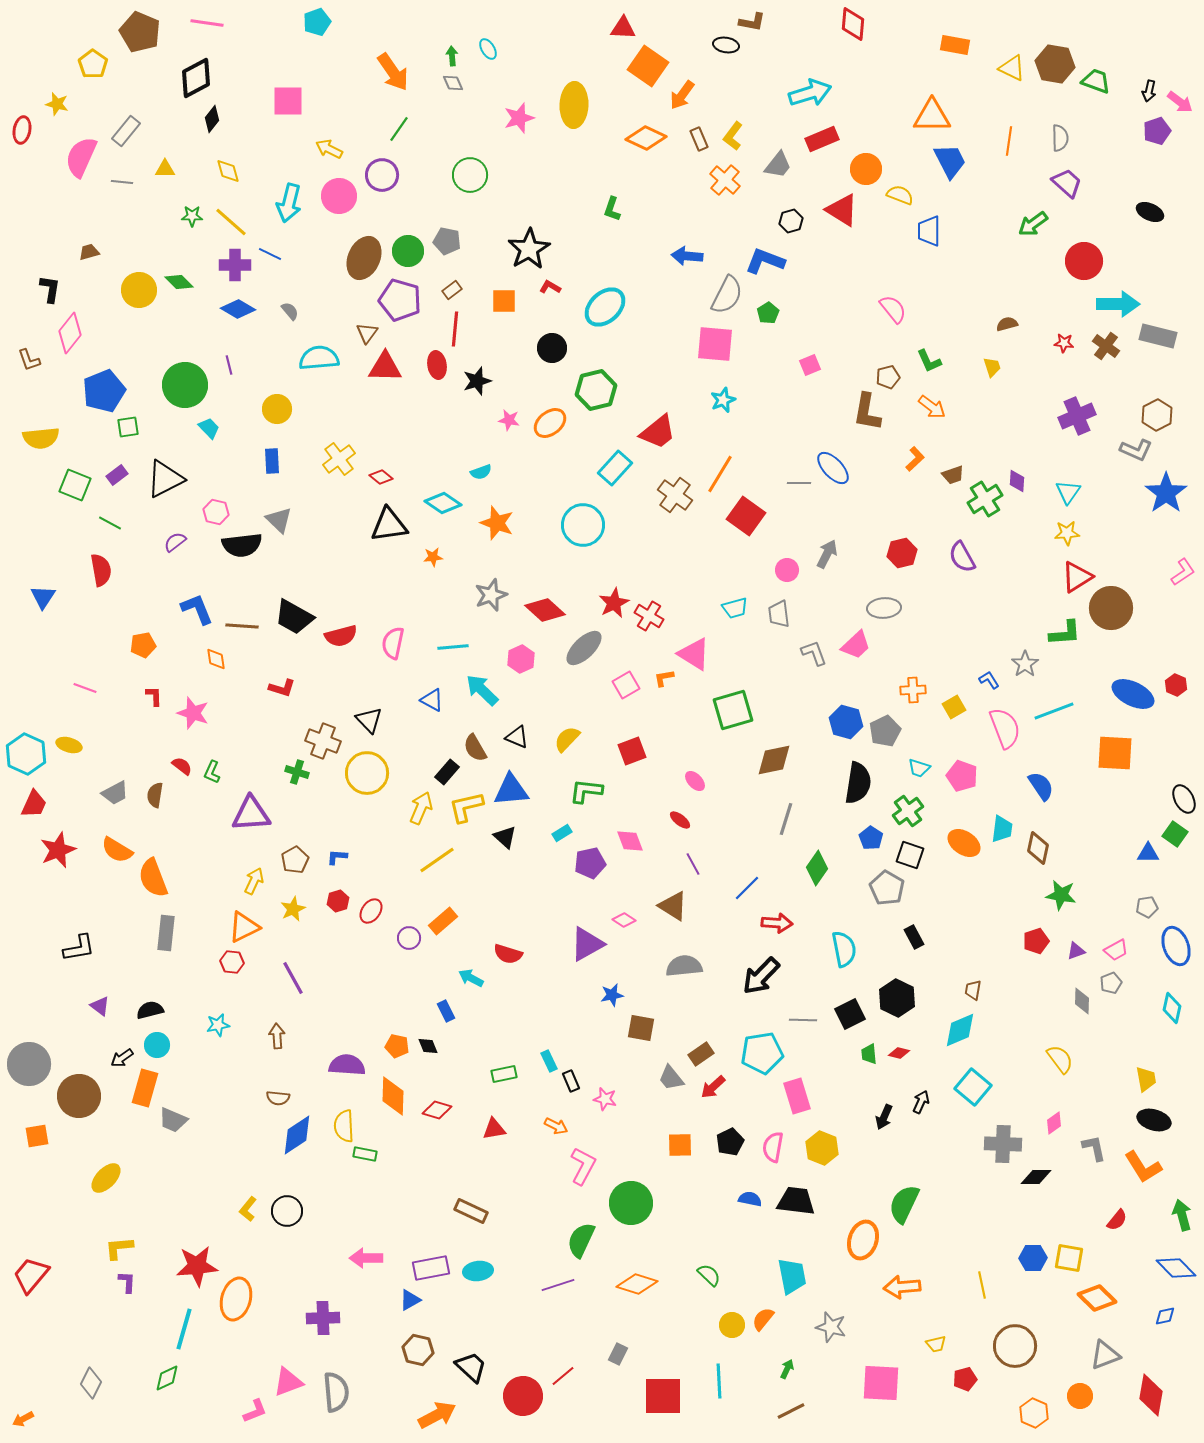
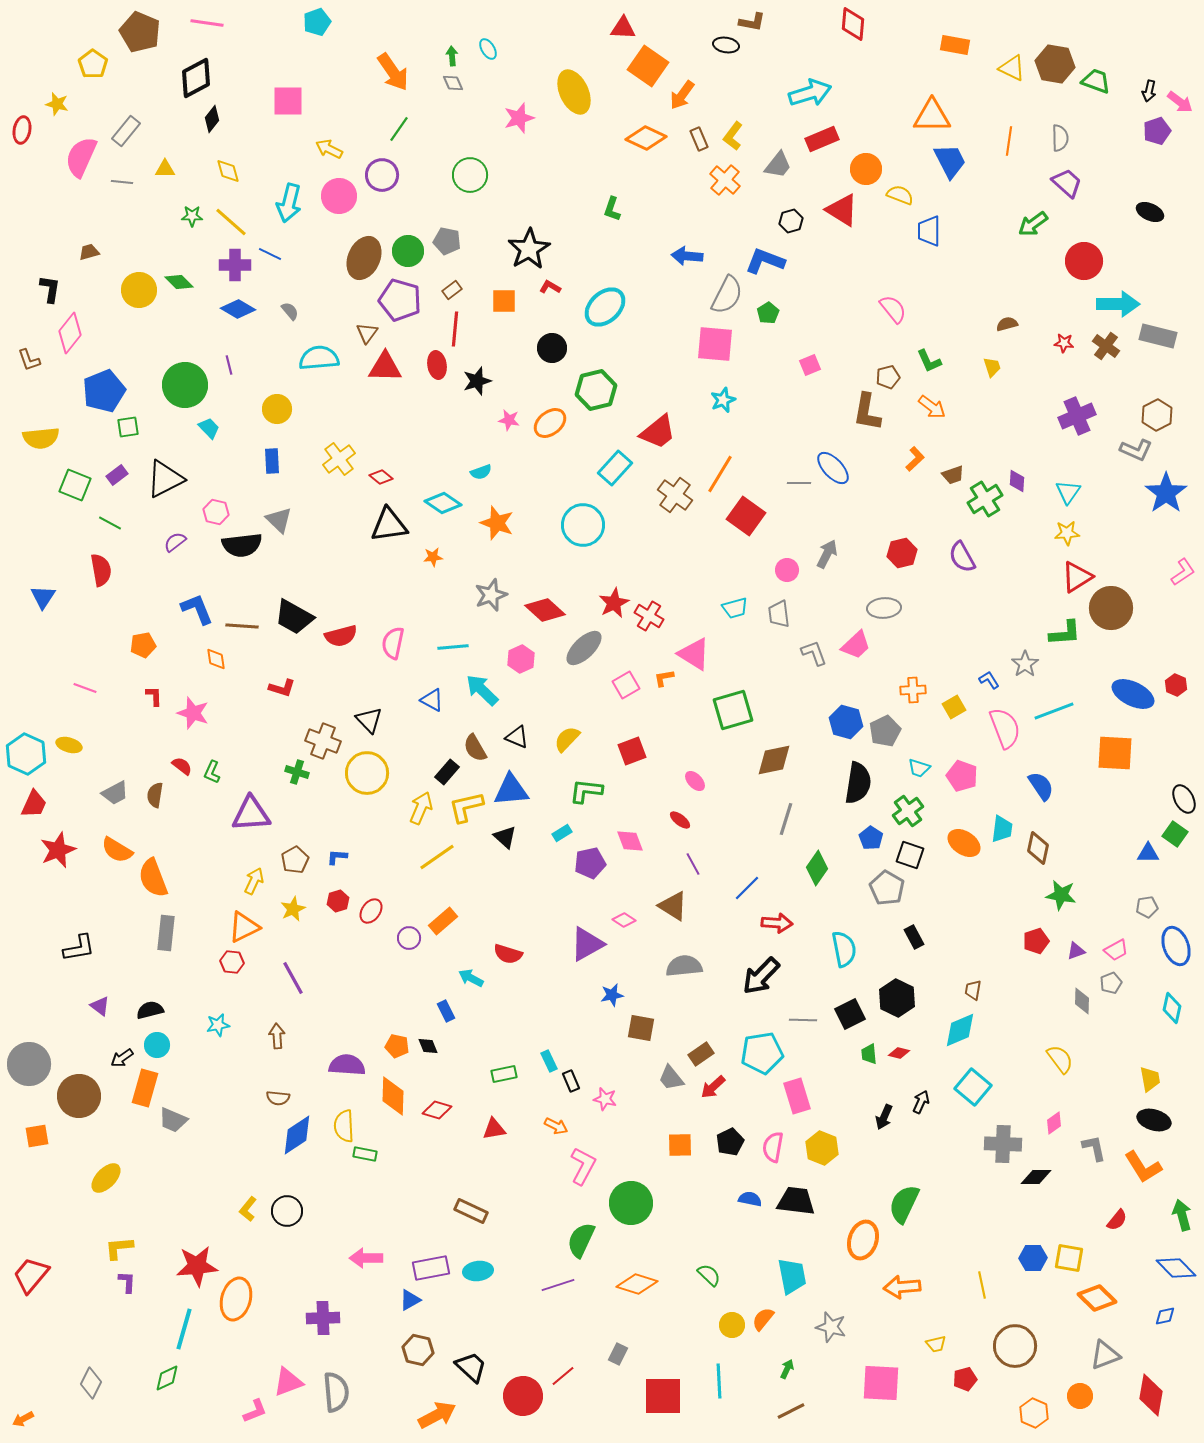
yellow ellipse at (574, 105): moved 13 px up; rotated 27 degrees counterclockwise
yellow line at (437, 860): moved 3 px up
yellow trapezoid at (1146, 1079): moved 4 px right
